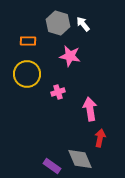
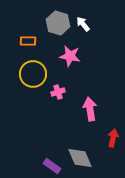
yellow circle: moved 6 px right
red arrow: moved 13 px right
gray diamond: moved 1 px up
